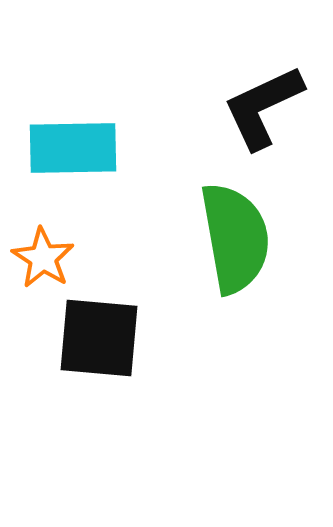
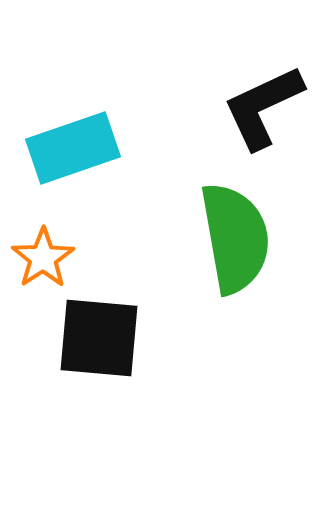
cyan rectangle: rotated 18 degrees counterclockwise
orange star: rotated 6 degrees clockwise
